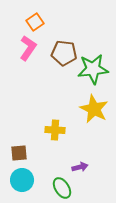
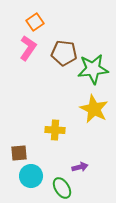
cyan circle: moved 9 px right, 4 px up
